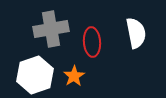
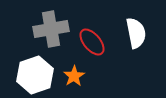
red ellipse: rotated 36 degrees counterclockwise
